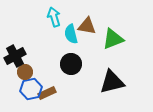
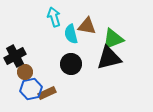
black triangle: moved 3 px left, 24 px up
